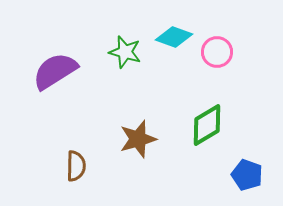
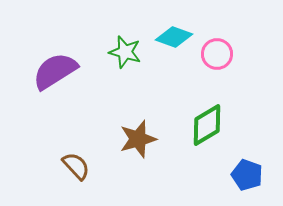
pink circle: moved 2 px down
brown semicircle: rotated 44 degrees counterclockwise
